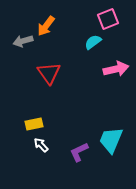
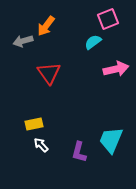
purple L-shape: rotated 50 degrees counterclockwise
